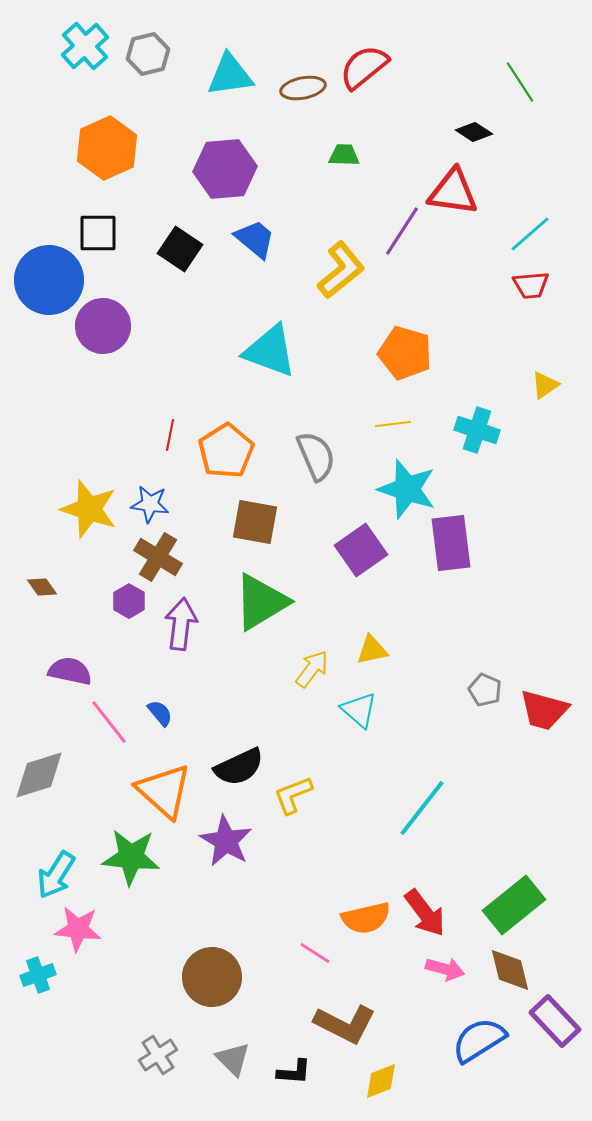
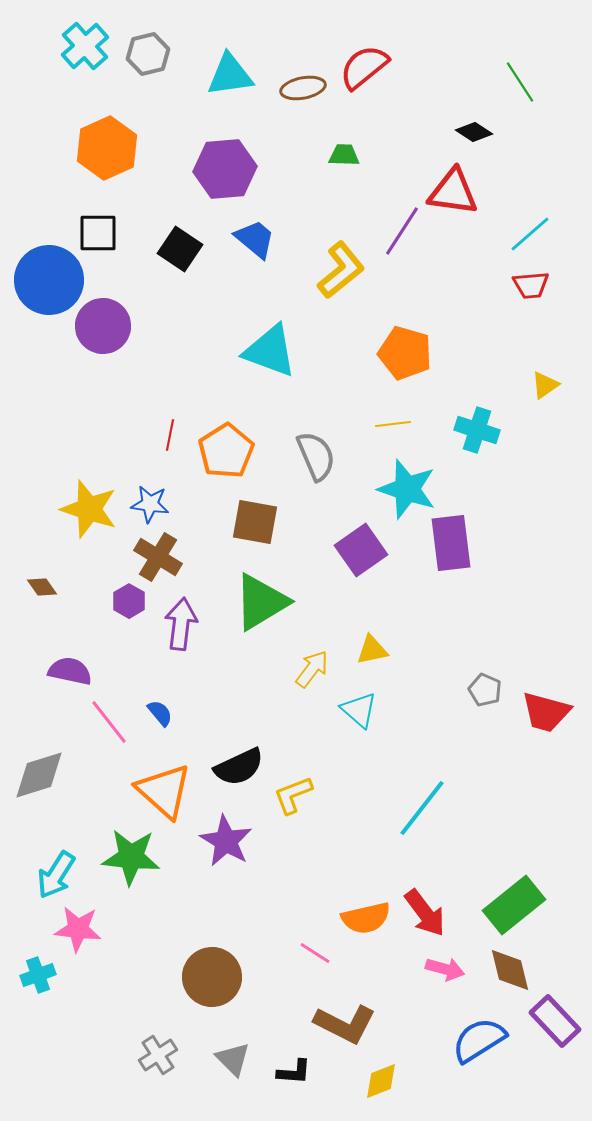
red trapezoid at (544, 710): moved 2 px right, 2 px down
